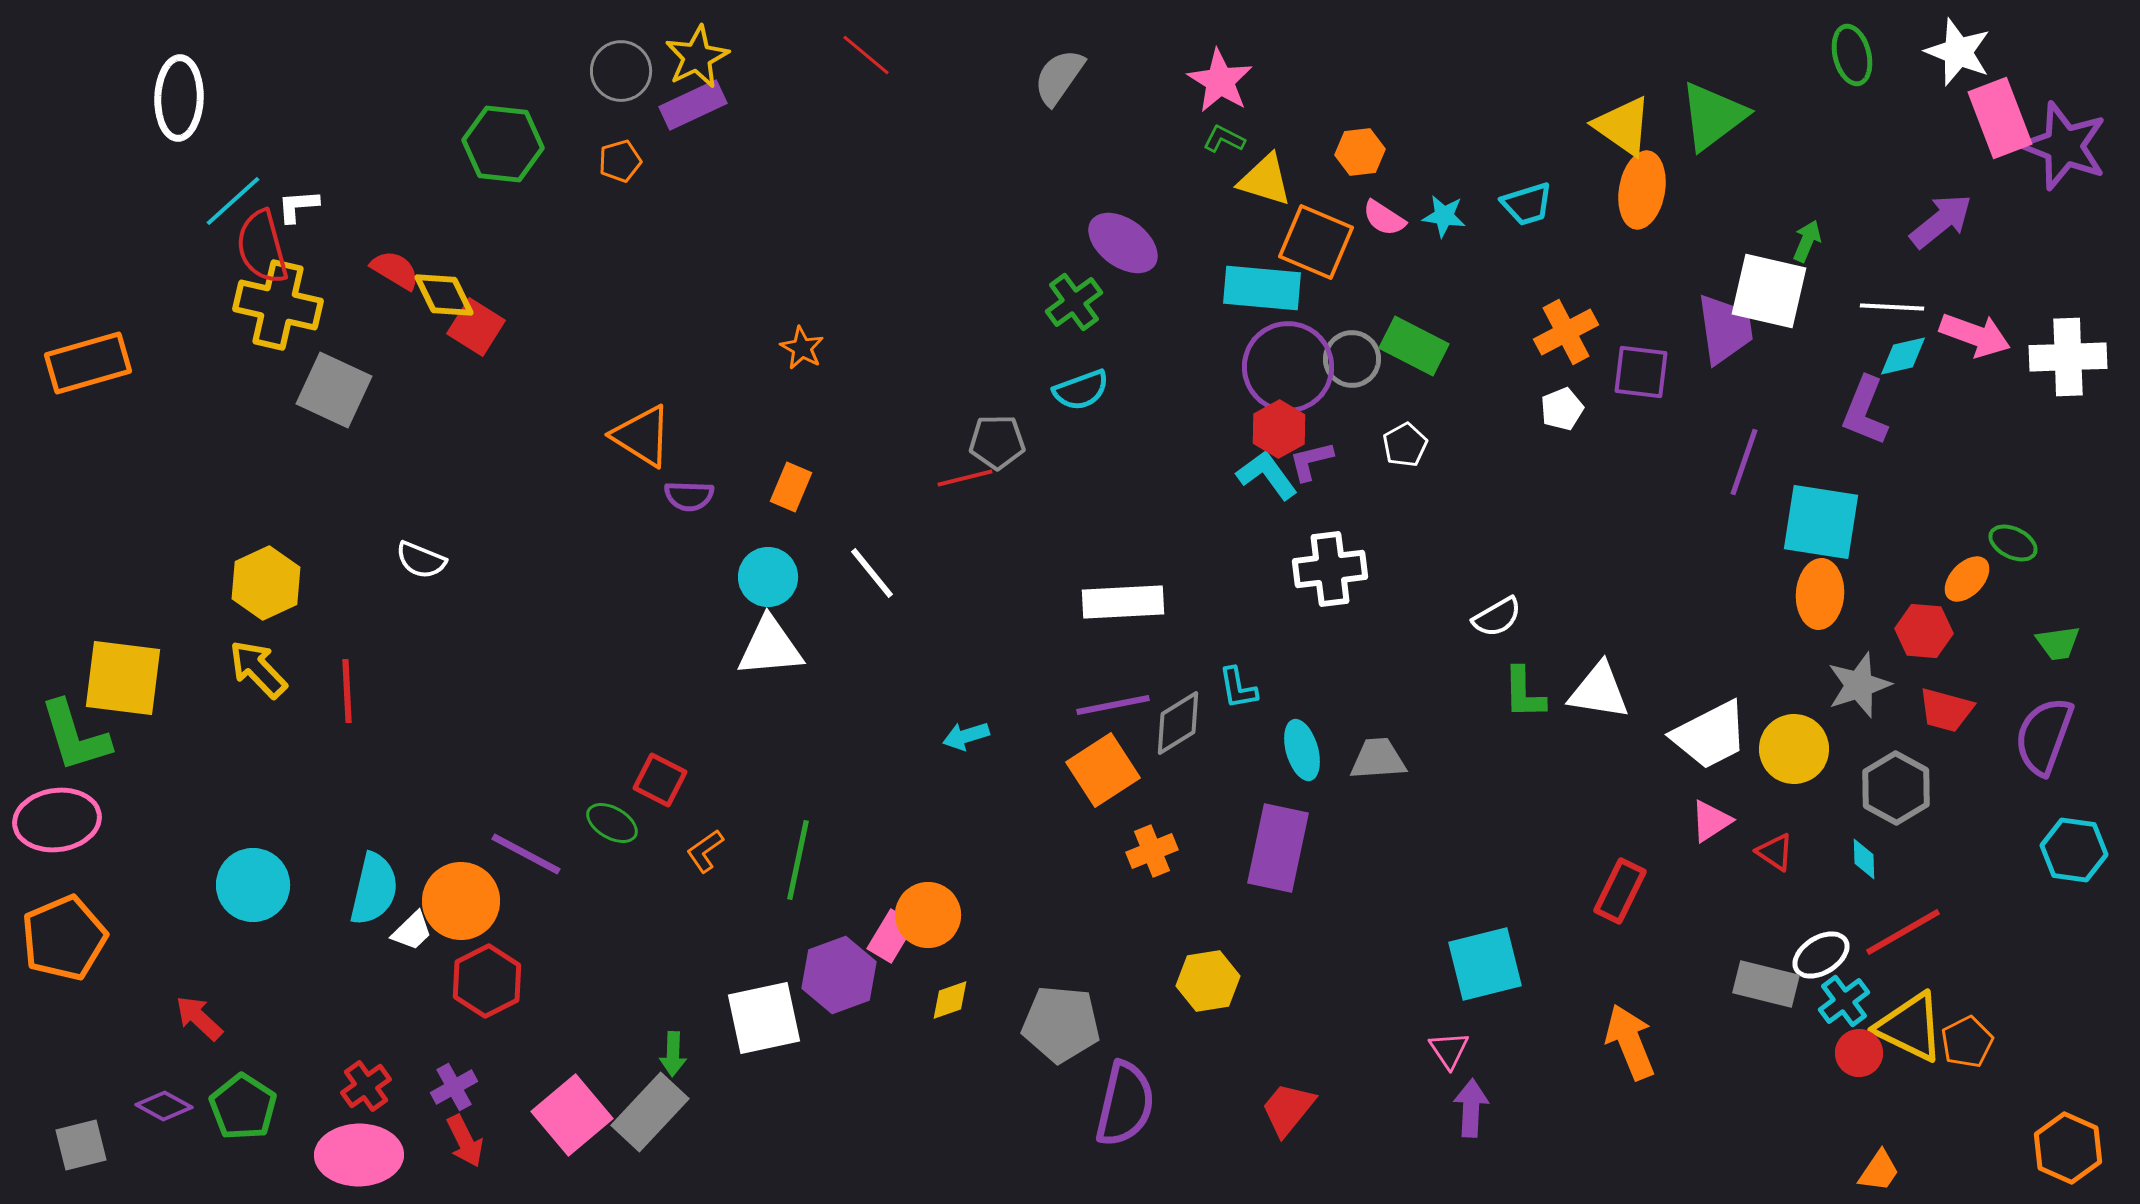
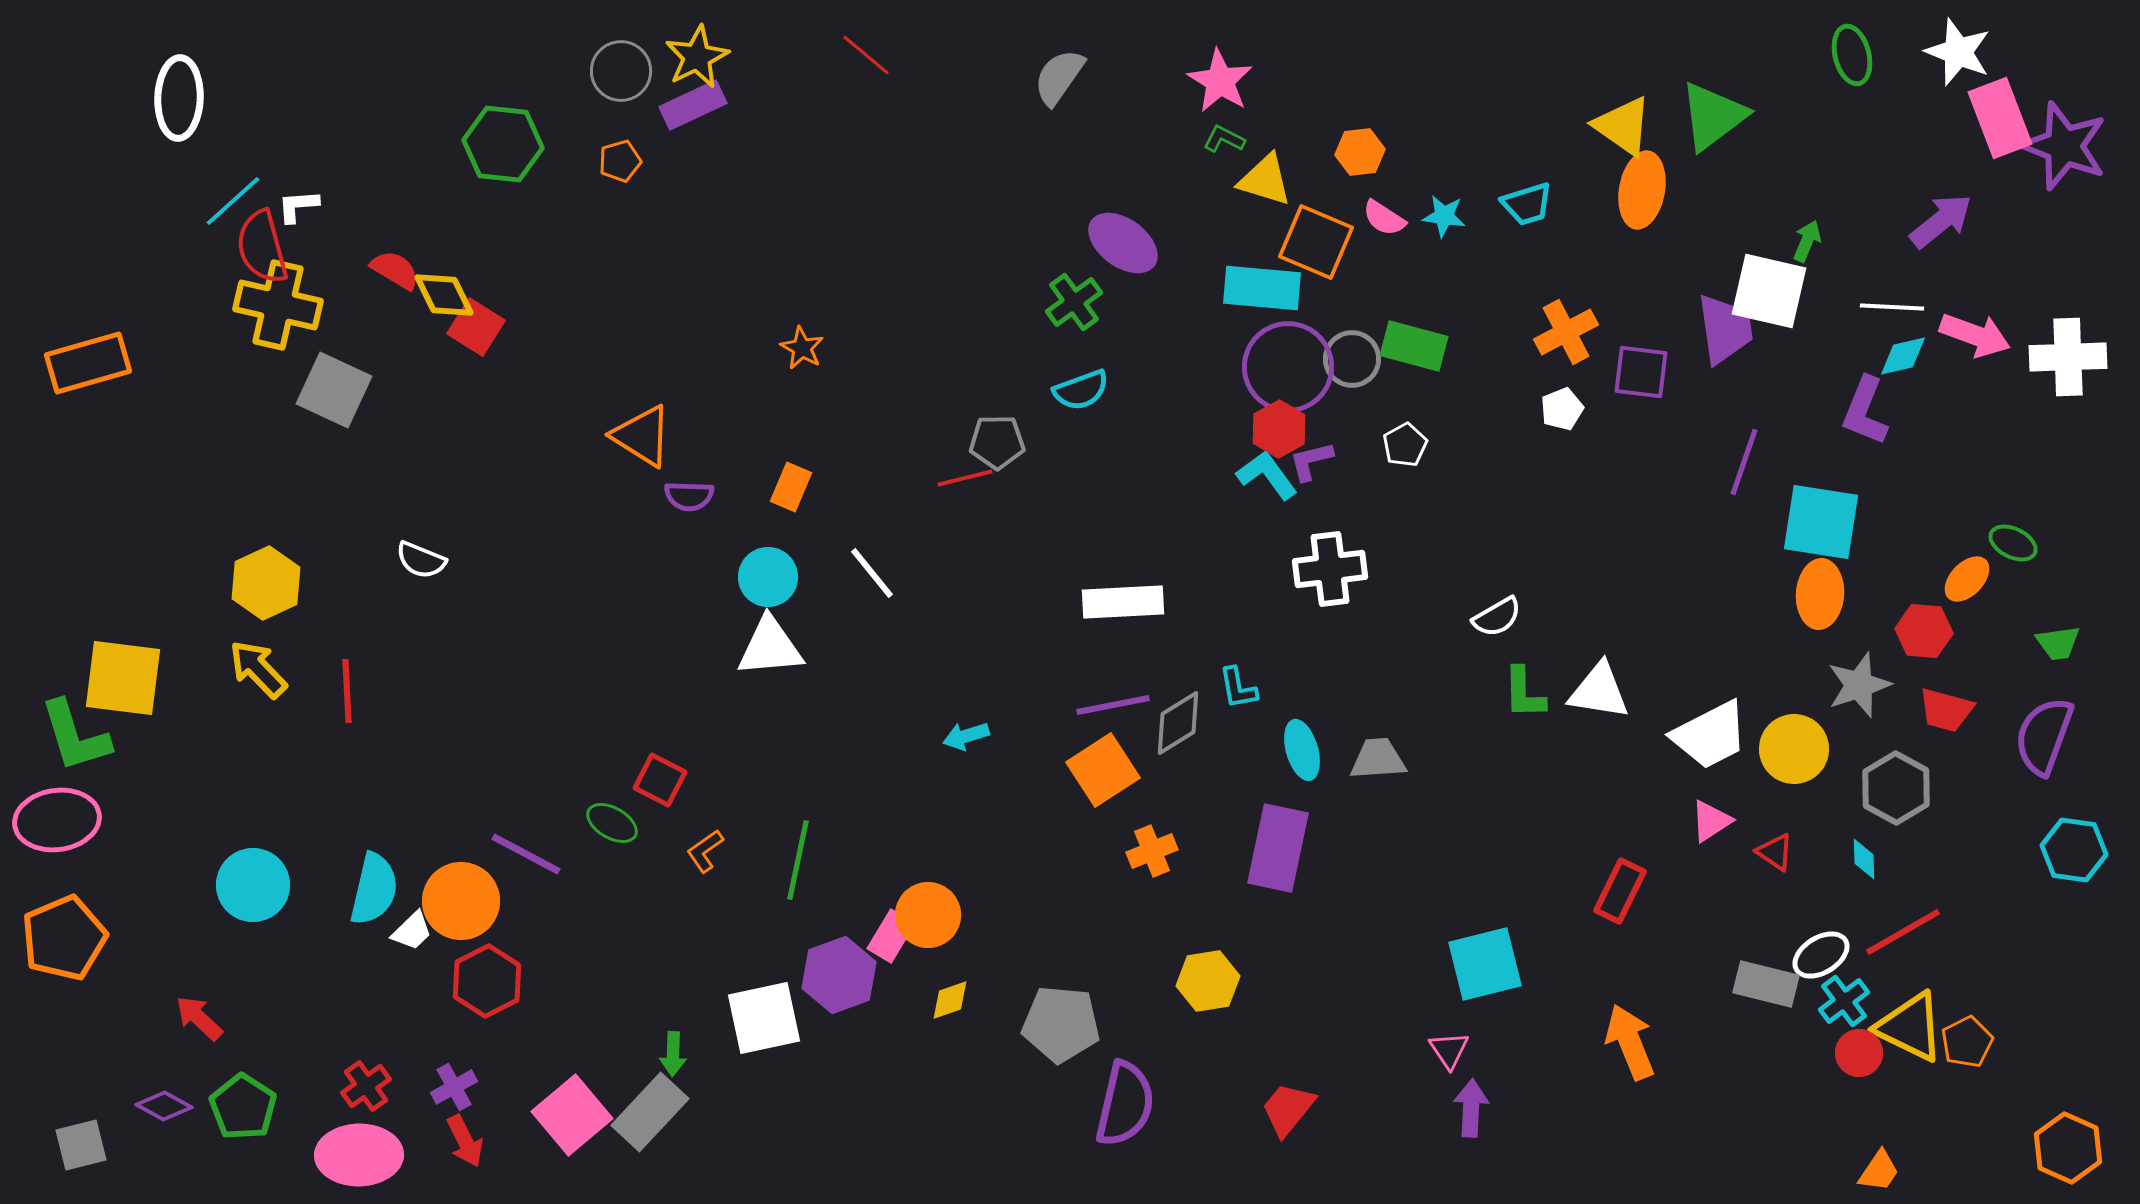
green rectangle at (1414, 346): rotated 12 degrees counterclockwise
